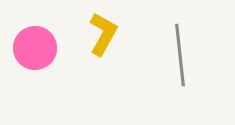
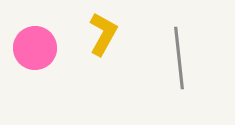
gray line: moved 1 px left, 3 px down
